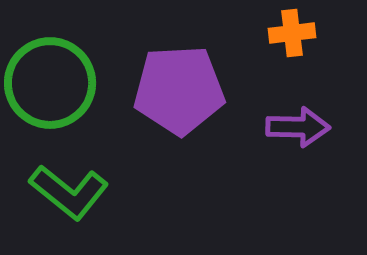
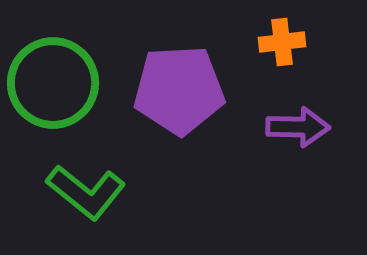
orange cross: moved 10 px left, 9 px down
green circle: moved 3 px right
green L-shape: moved 17 px right
